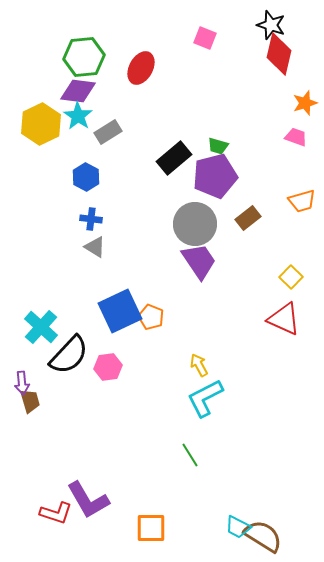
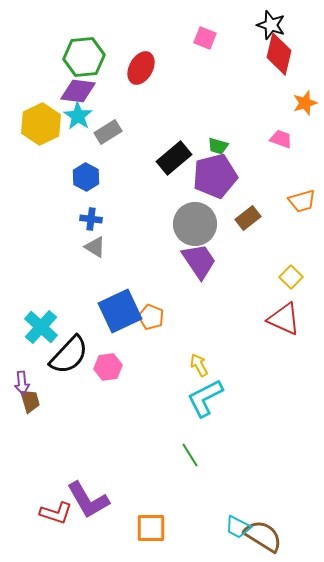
pink trapezoid: moved 15 px left, 2 px down
